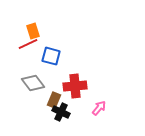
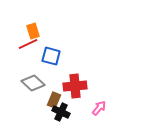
gray diamond: rotated 10 degrees counterclockwise
